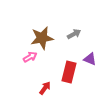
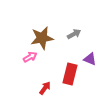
red rectangle: moved 1 px right, 2 px down
